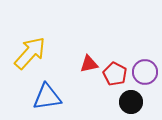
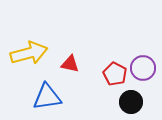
yellow arrow: moved 1 px left; rotated 33 degrees clockwise
red triangle: moved 19 px left; rotated 24 degrees clockwise
purple circle: moved 2 px left, 4 px up
